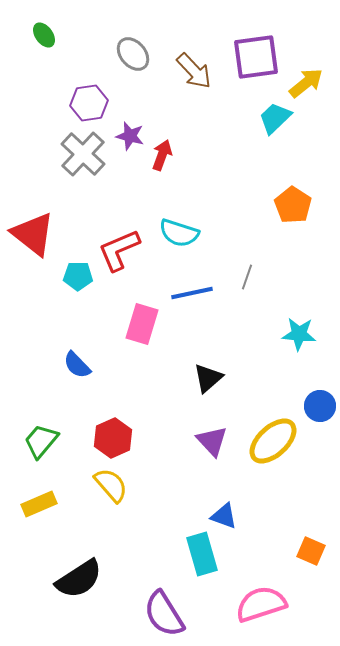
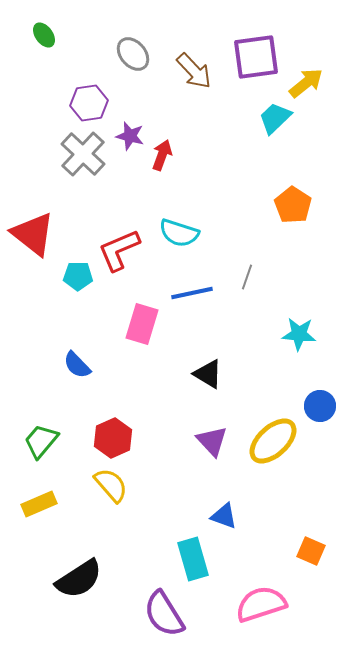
black triangle: moved 4 px up; rotated 48 degrees counterclockwise
cyan rectangle: moved 9 px left, 5 px down
